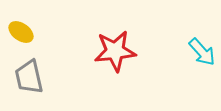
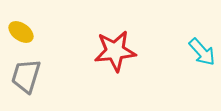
gray trapezoid: moved 3 px left, 1 px up; rotated 30 degrees clockwise
